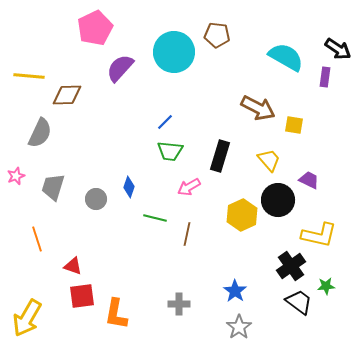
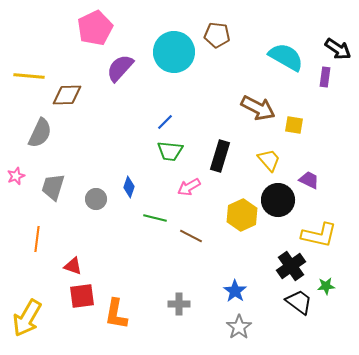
brown line: moved 4 px right, 2 px down; rotated 75 degrees counterclockwise
orange line: rotated 25 degrees clockwise
